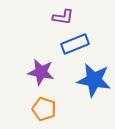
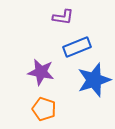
blue rectangle: moved 2 px right, 3 px down
blue star: rotated 28 degrees counterclockwise
